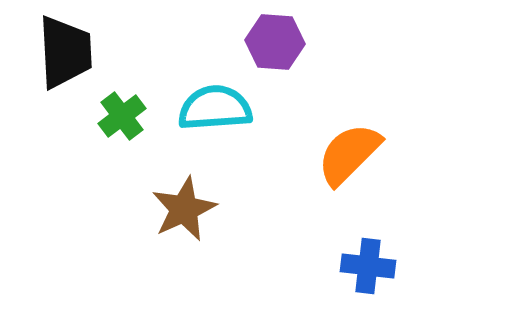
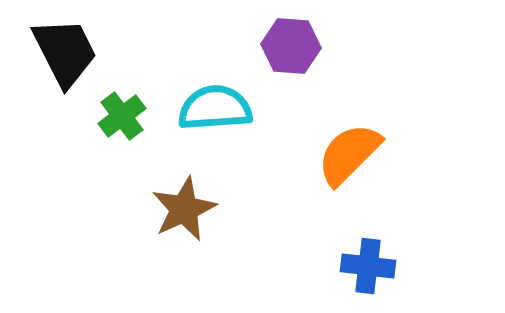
purple hexagon: moved 16 px right, 4 px down
black trapezoid: rotated 24 degrees counterclockwise
